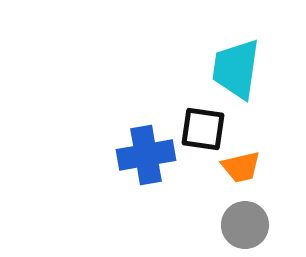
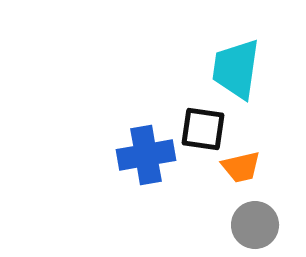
gray circle: moved 10 px right
